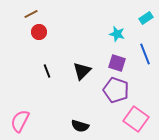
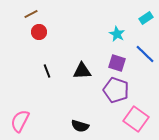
cyan star: rotated 14 degrees clockwise
blue line: rotated 25 degrees counterclockwise
black triangle: rotated 42 degrees clockwise
